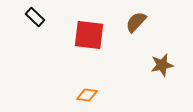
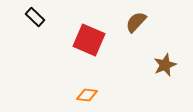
red square: moved 5 px down; rotated 16 degrees clockwise
brown star: moved 3 px right; rotated 10 degrees counterclockwise
